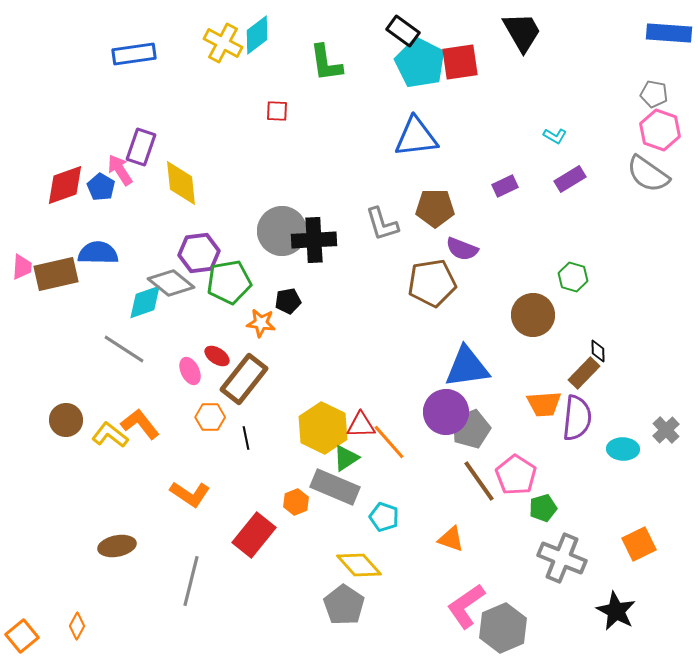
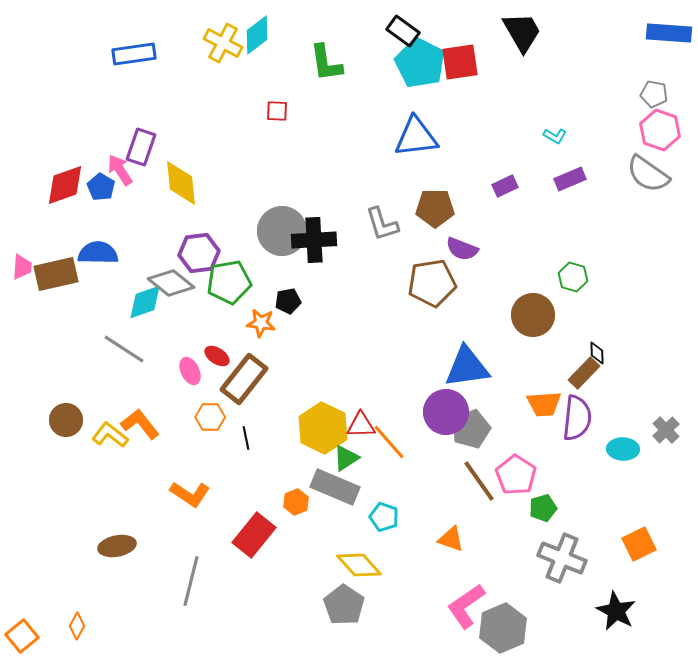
purple rectangle at (570, 179): rotated 8 degrees clockwise
black diamond at (598, 351): moved 1 px left, 2 px down
